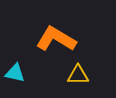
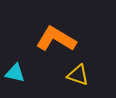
yellow triangle: rotated 20 degrees clockwise
